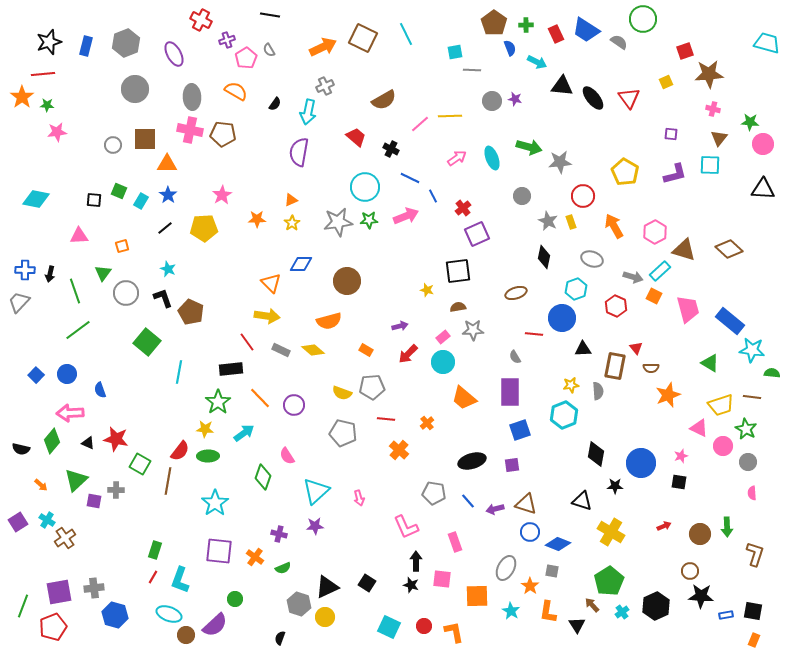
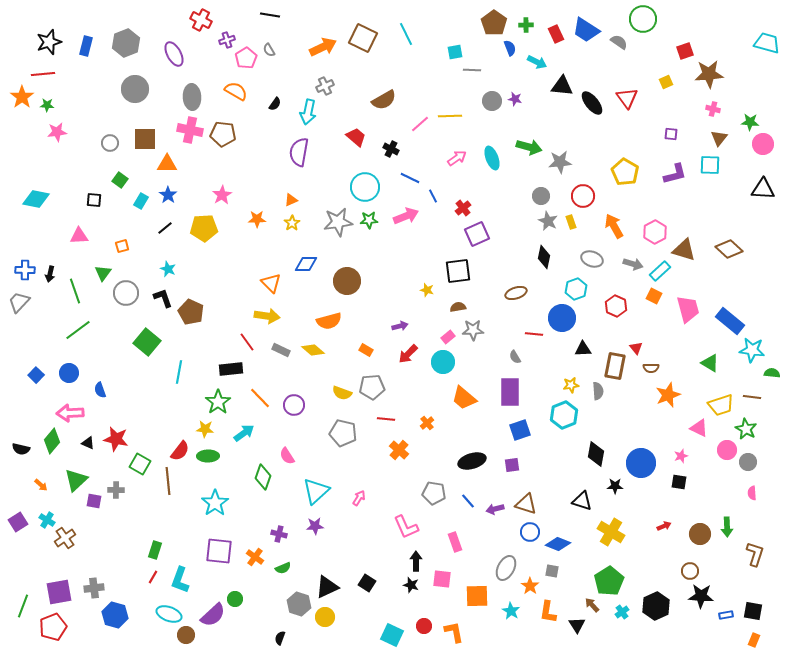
black ellipse at (593, 98): moved 1 px left, 5 px down
red triangle at (629, 98): moved 2 px left
gray circle at (113, 145): moved 3 px left, 2 px up
green square at (119, 191): moved 1 px right, 11 px up; rotated 14 degrees clockwise
gray circle at (522, 196): moved 19 px right
blue diamond at (301, 264): moved 5 px right
gray arrow at (633, 277): moved 13 px up
pink rectangle at (443, 337): moved 5 px right
blue circle at (67, 374): moved 2 px right, 1 px up
pink circle at (723, 446): moved 4 px right, 4 px down
brown line at (168, 481): rotated 16 degrees counterclockwise
pink arrow at (359, 498): rotated 133 degrees counterclockwise
purple semicircle at (215, 625): moved 2 px left, 10 px up
cyan square at (389, 627): moved 3 px right, 8 px down
